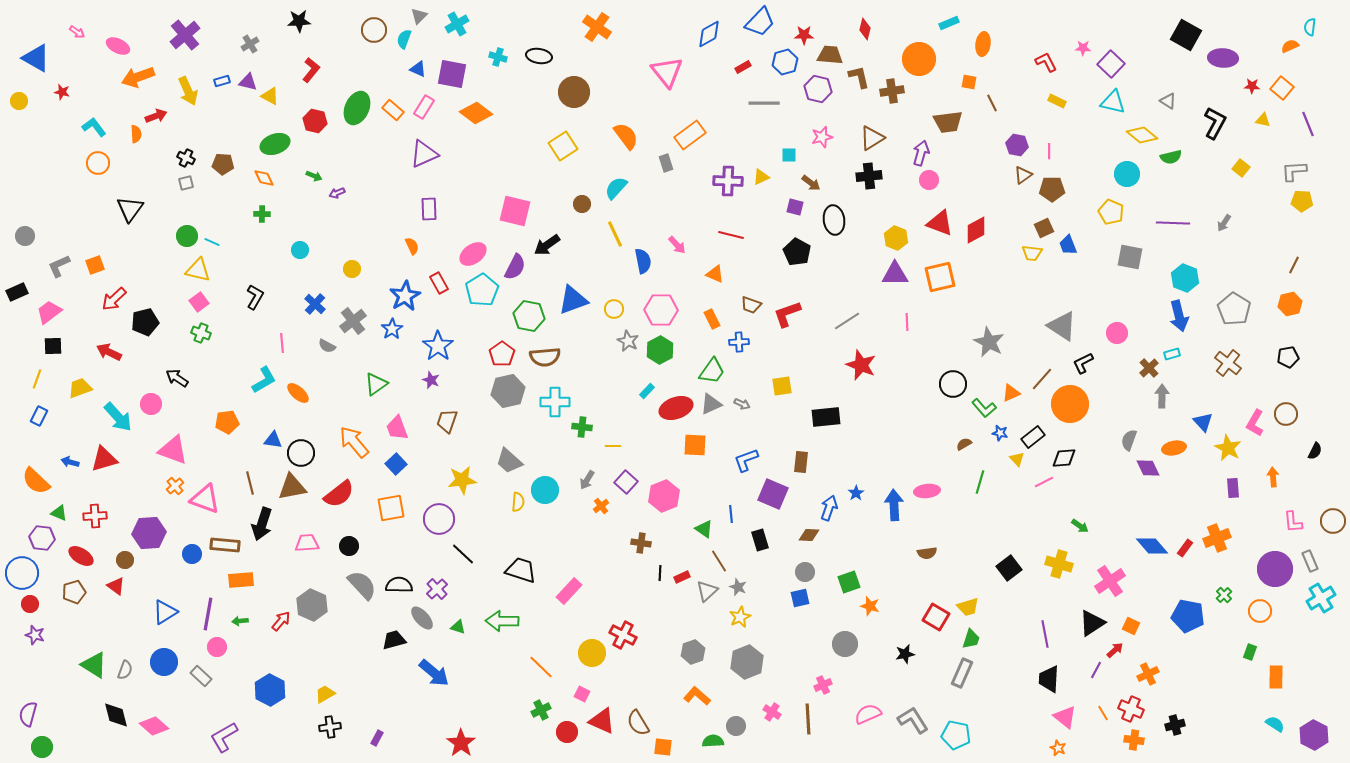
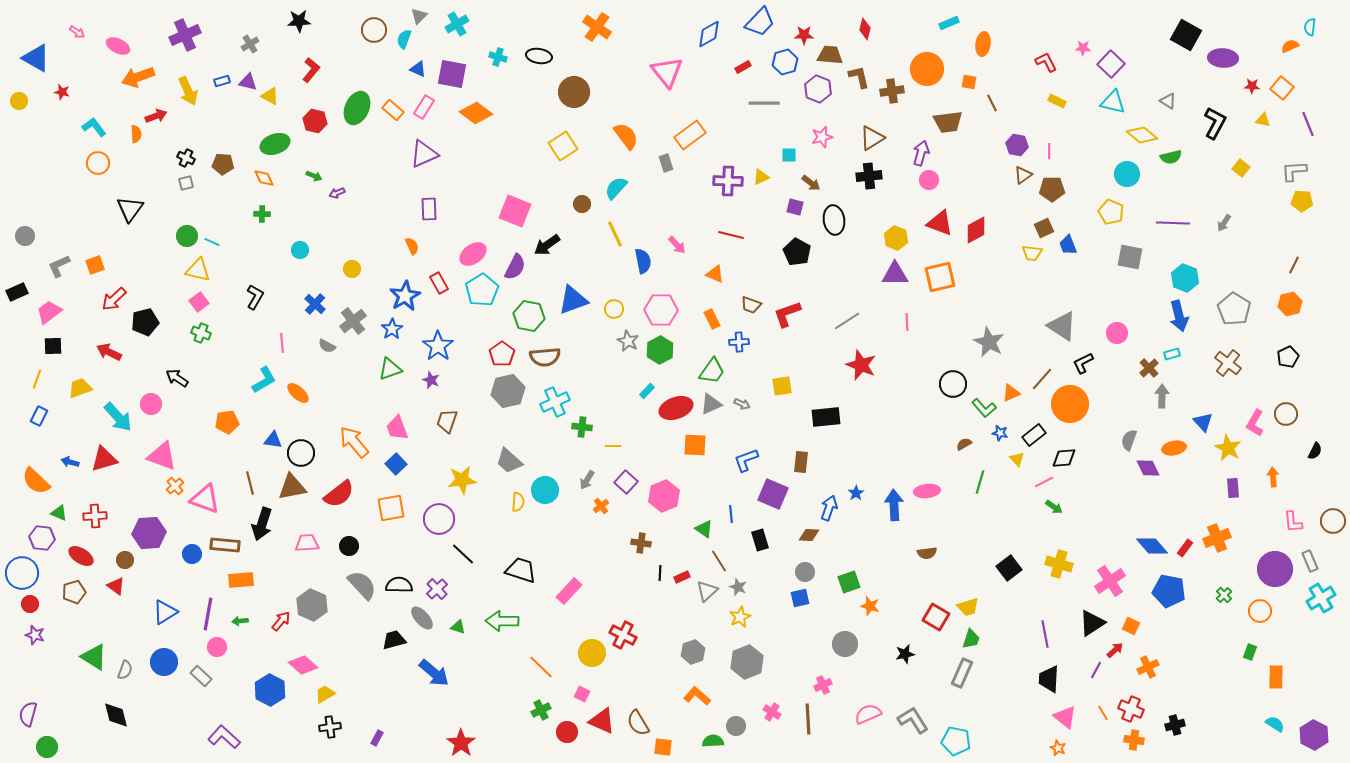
purple cross at (185, 35): rotated 16 degrees clockwise
orange circle at (919, 59): moved 8 px right, 10 px down
purple hexagon at (818, 89): rotated 8 degrees clockwise
pink square at (515, 211): rotated 8 degrees clockwise
black pentagon at (1288, 357): rotated 15 degrees counterclockwise
green triangle at (376, 384): moved 14 px right, 15 px up; rotated 15 degrees clockwise
cyan cross at (555, 402): rotated 24 degrees counterclockwise
black rectangle at (1033, 437): moved 1 px right, 2 px up
pink triangle at (173, 450): moved 11 px left, 6 px down
green arrow at (1080, 526): moved 26 px left, 19 px up
blue pentagon at (1188, 616): moved 19 px left, 25 px up
green triangle at (94, 665): moved 8 px up
orange cross at (1148, 674): moved 7 px up
pink diamond at (154, 726): moved 149 px right, 61 px up
cyan pentagon at (956, 735): moved 6 px down
purple L-shape at (224, 737): rotated 72 degrees clockwise
green circle at (42, 747): moved 5 px right
